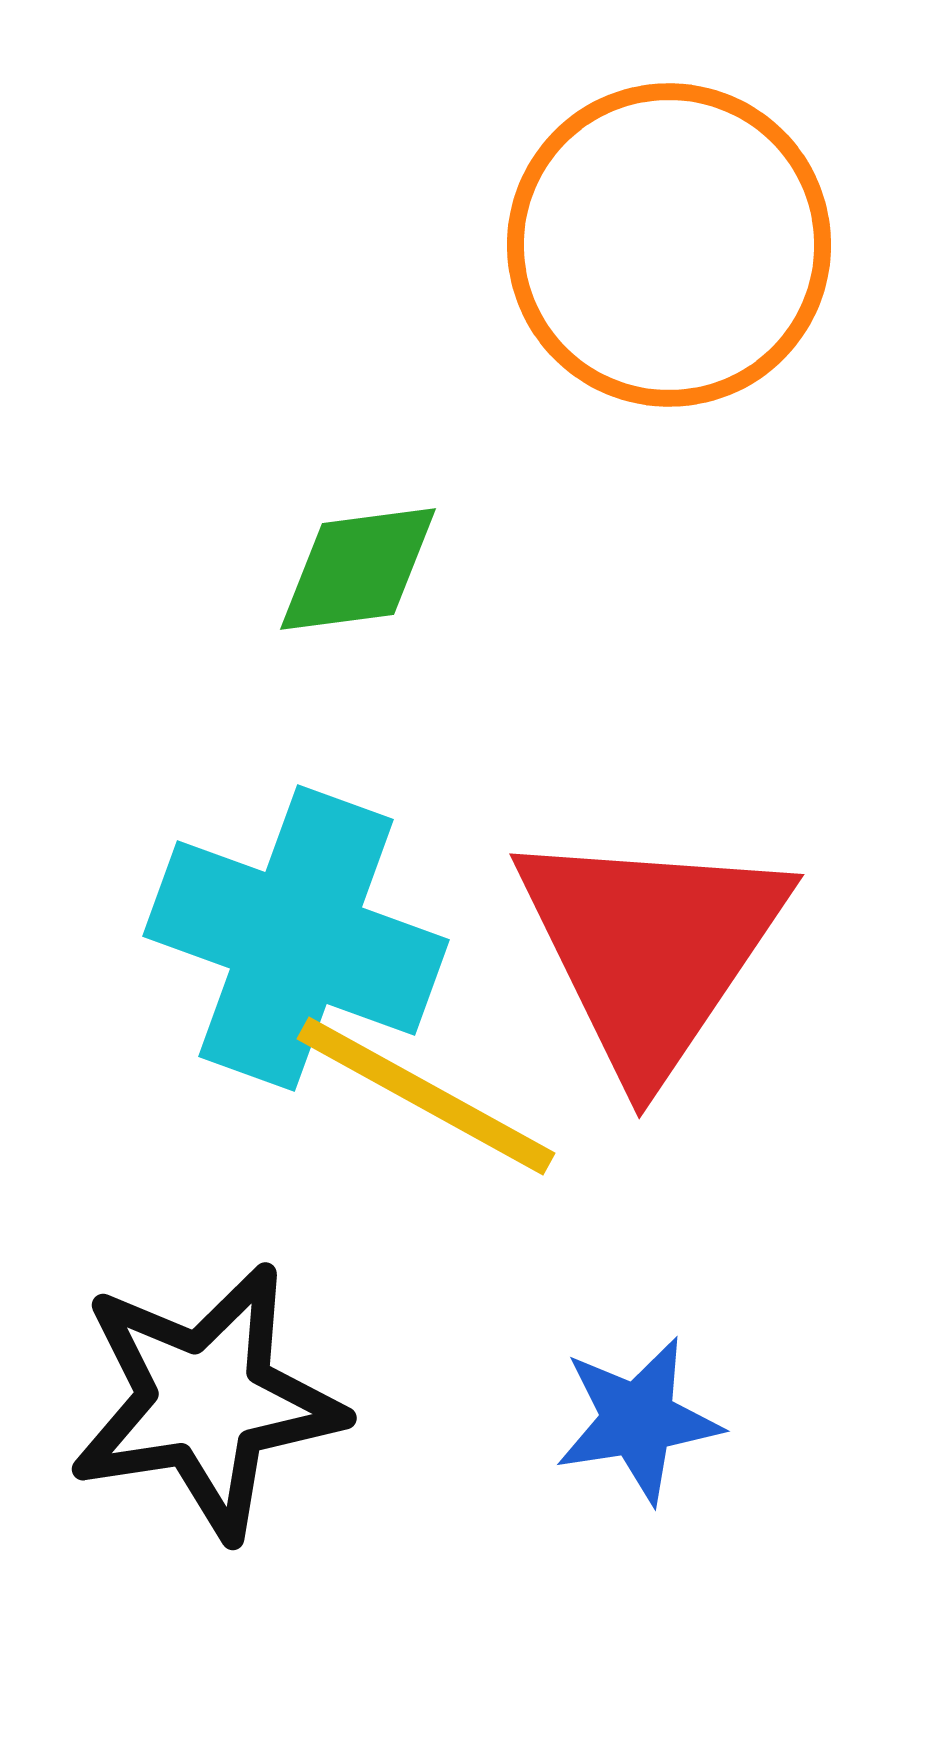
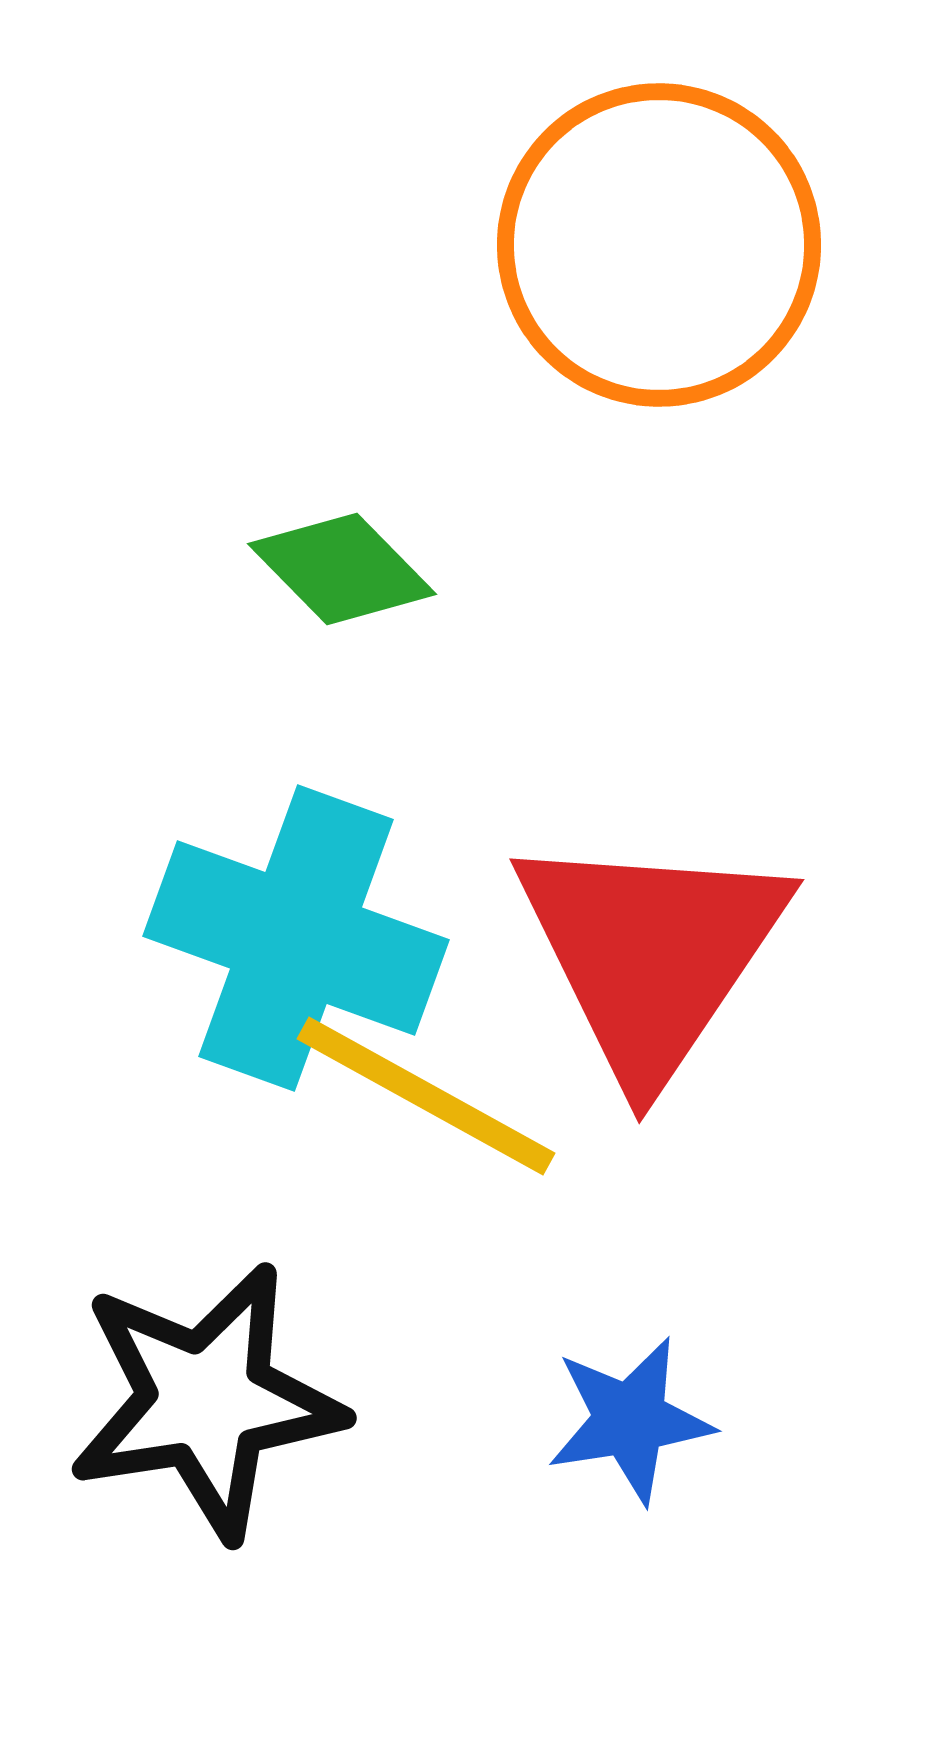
orange circle: moved 10 px left
green diamond: moved 16 px left; rotated 53 degrees clockwise
red triangle: moved 5 px down
blue star: moved 8 px left
